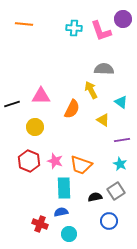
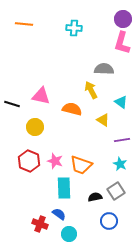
pink L-shape: moved 21 px right, 12 px down; rotated 35 degrees clockwise
pink triangle: rotated 12 degrees clockwise
black line: rotated 35 degrees clockwise
orange semicircle: rotated 102 degrees counterclockwise
blue semicircle: moved 2 px left, 2 px down; rotated 48 degrees clockwise
